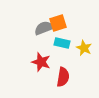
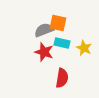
orange square: rotated 30 degrees clockwise
gray semicircle: moved 2 px down
red star: moved 3 px right, 10 px up
red semicircle: moved 1 px left, 1 px down
